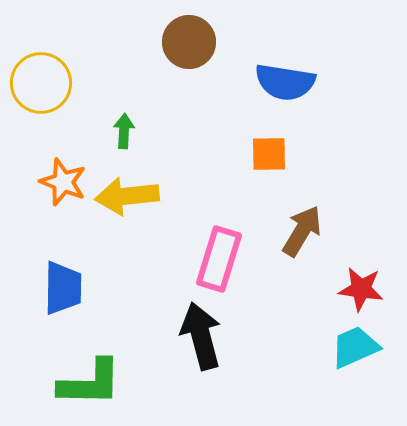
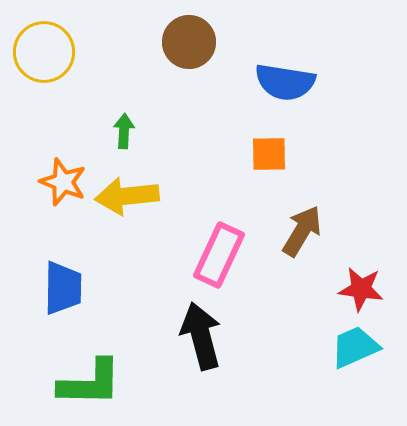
yellow circle: moved 3 px right, 31 px up
pink rectangle: moved 4 px up; rotated 8 degrees clockwise
